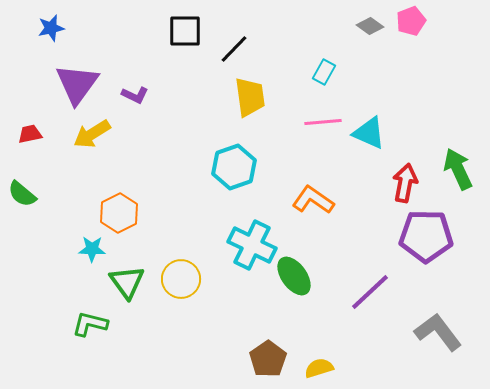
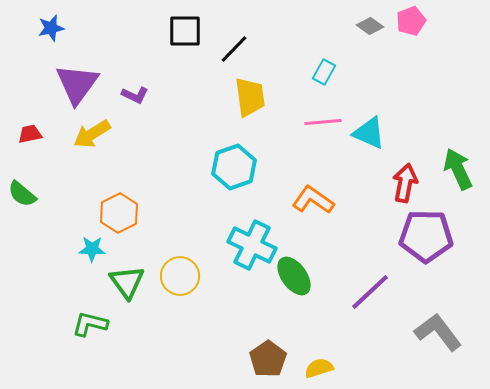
yellow circle: moved 1 px left, 3 px up
